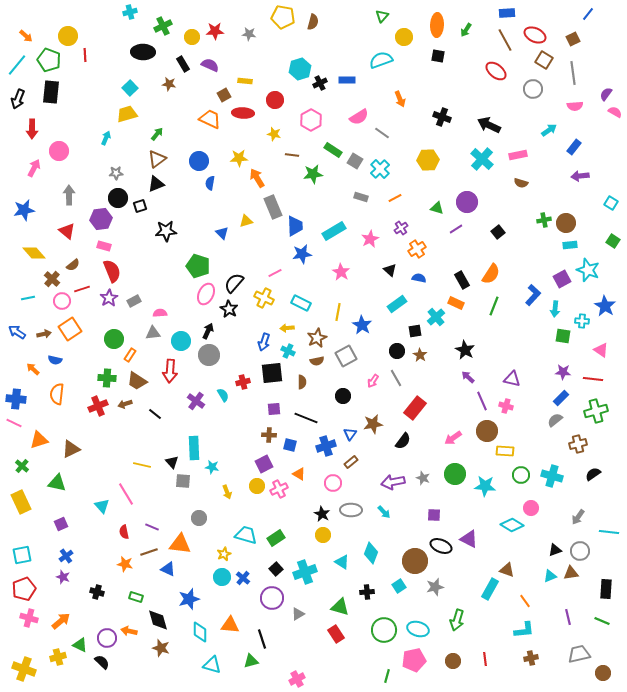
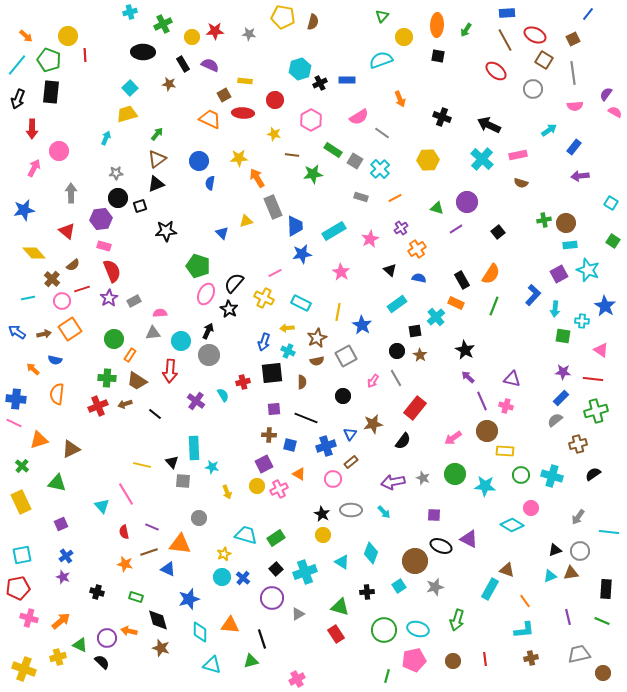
green cross at (163, 26): moved 2 px up
gray arrow at (69, 195): moved 2 px right, 2 px up
purple square at (562, 279): moved 3 px left, 5 px up
pink circle at (333, 483): moved 4 px up
red pentagon at (24, 589): moved 6 px left, 1 px up; rotated 10 degrees clockwise
